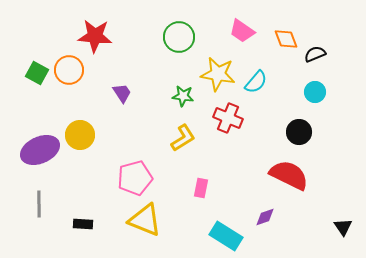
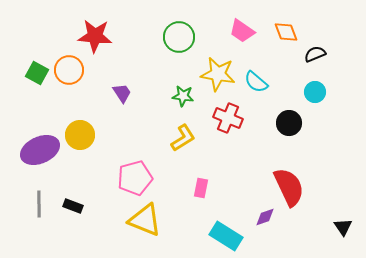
orange diamond: moved 7 px up
cyan semicircle: rotated 90 degrees clockwise
black circle: moved 10 px left, 9 px up
red semicircle: moved 12 px down; rotated 39 degrees clockwise
black rectangle: moved 10 px left, 18 px up; rotated 18 degrees clockwise
